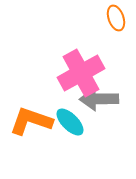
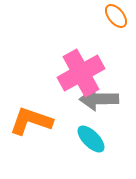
orange ellipse: moved 2 px up; rotated 20 degrees counterclockwise
cyan ellipse: moved 21 px right, 17 px down
